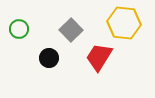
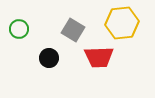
yellow hexagon: moved 2 px left; rotated 12 degrees counterclockwise
gray square: moved 2 px right; rotated 15 degrees counterclockwise
red trapezoid: rotated 124 degrees counterclockwise
